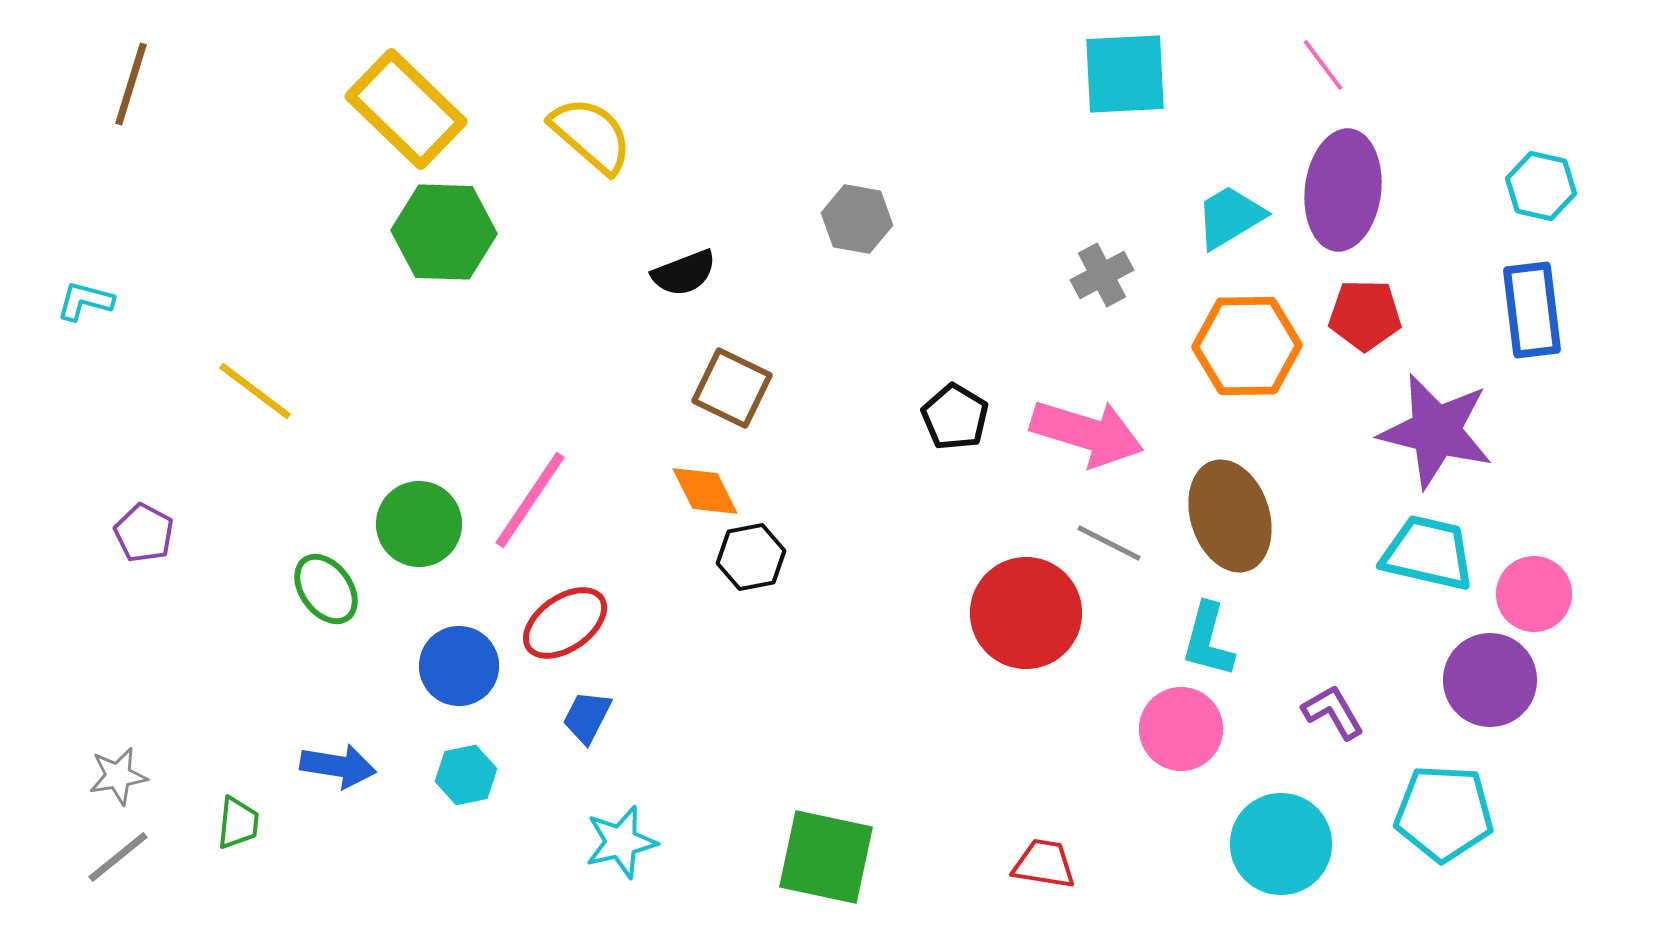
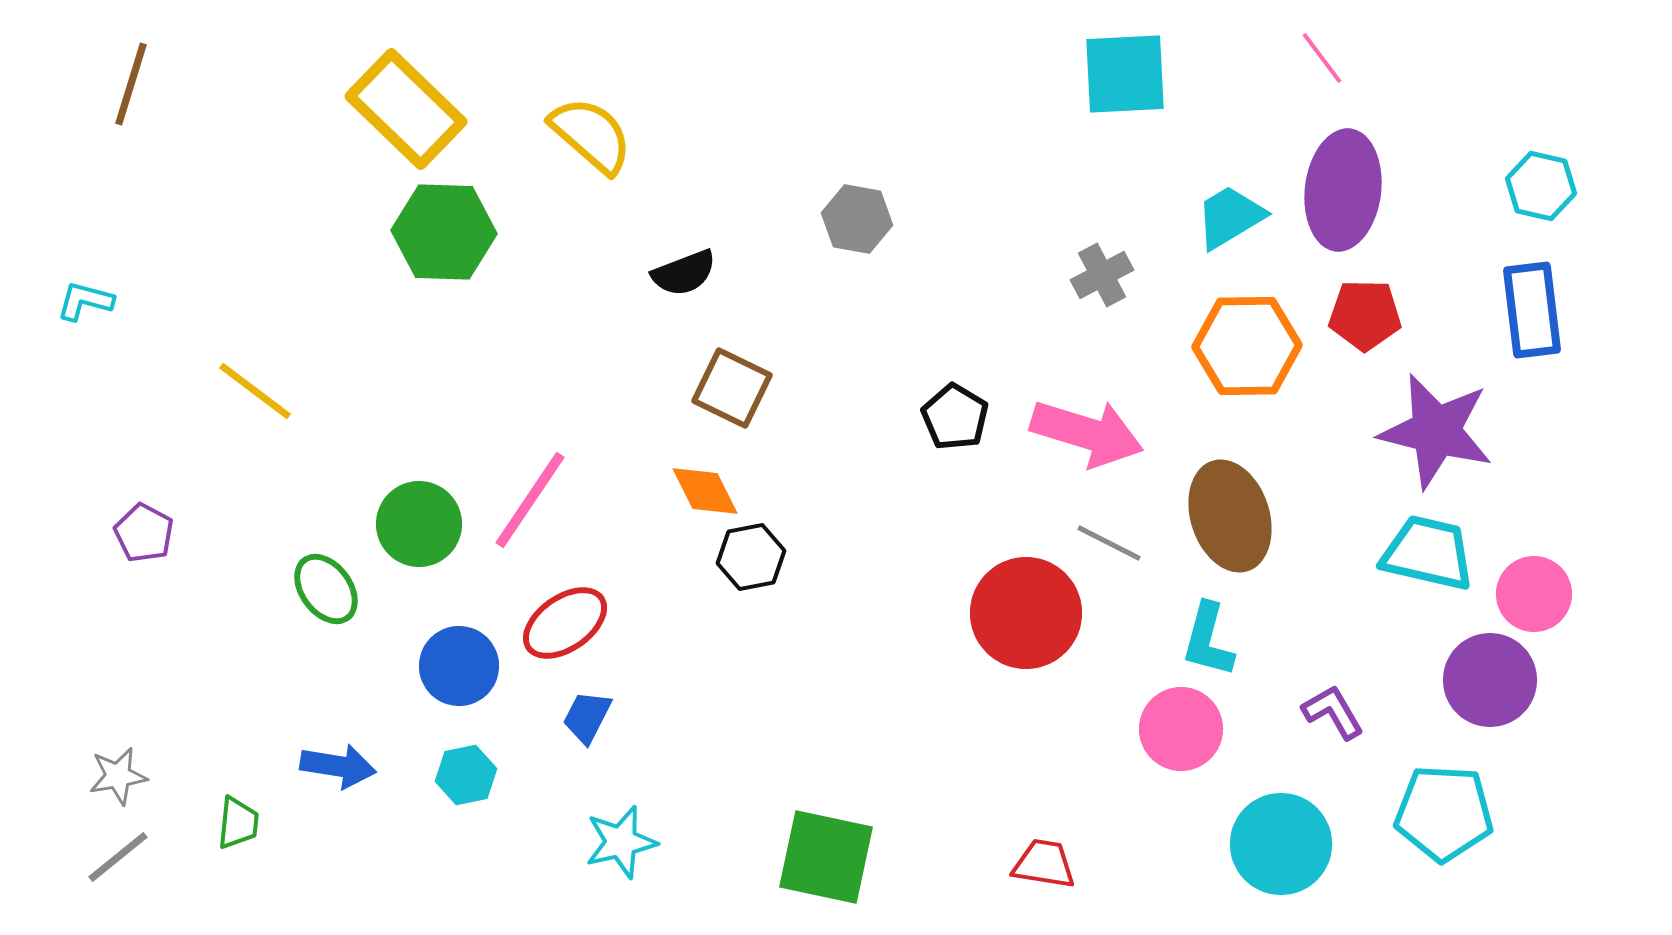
pink line at (1323, 65): moved 1 px left, 7 px up
